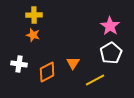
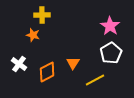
yellow cross: moved 8 px right
white cross: rotated 28 degrees clockwise
